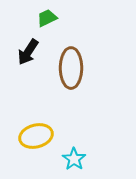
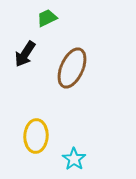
black arrow: moved 3 px left, 2 px down
brown ellipse: moved 1 px right; rotated 24 degrees clockwise
yellow ellipse: rotated 72 degrees counterclockwise
